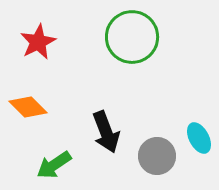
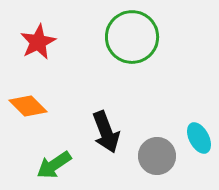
orange diamond: moved 1 px up
